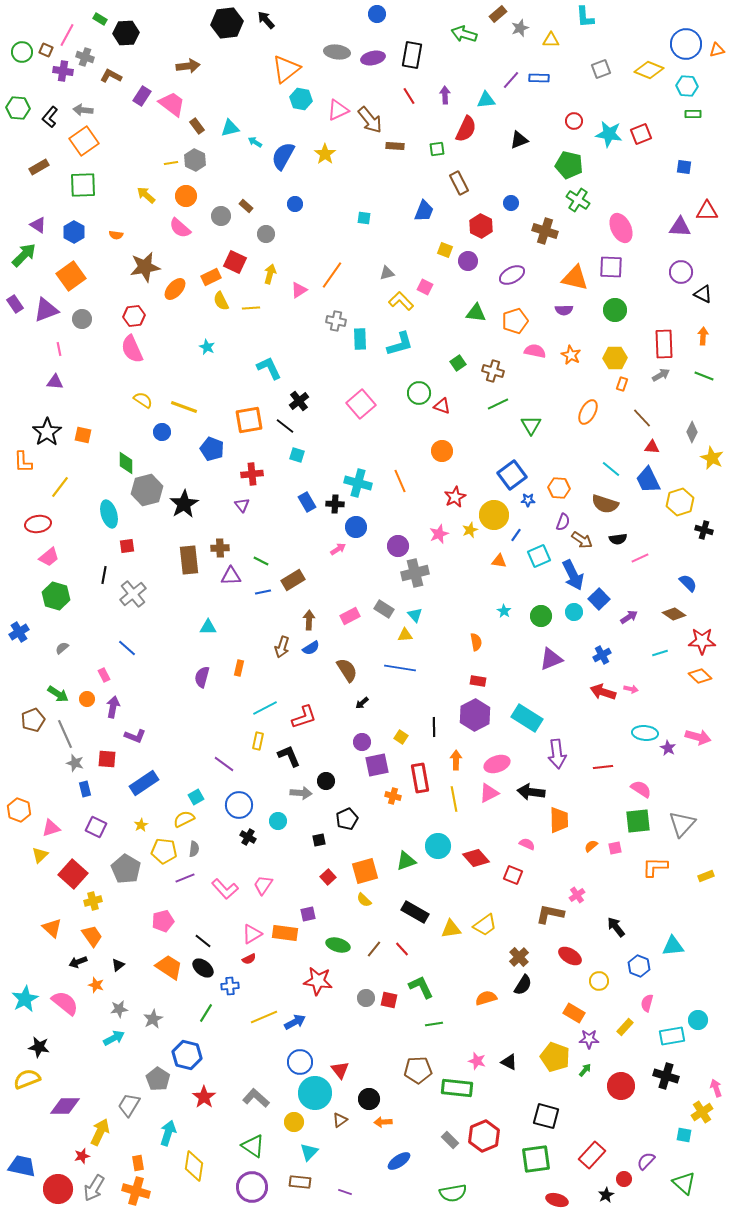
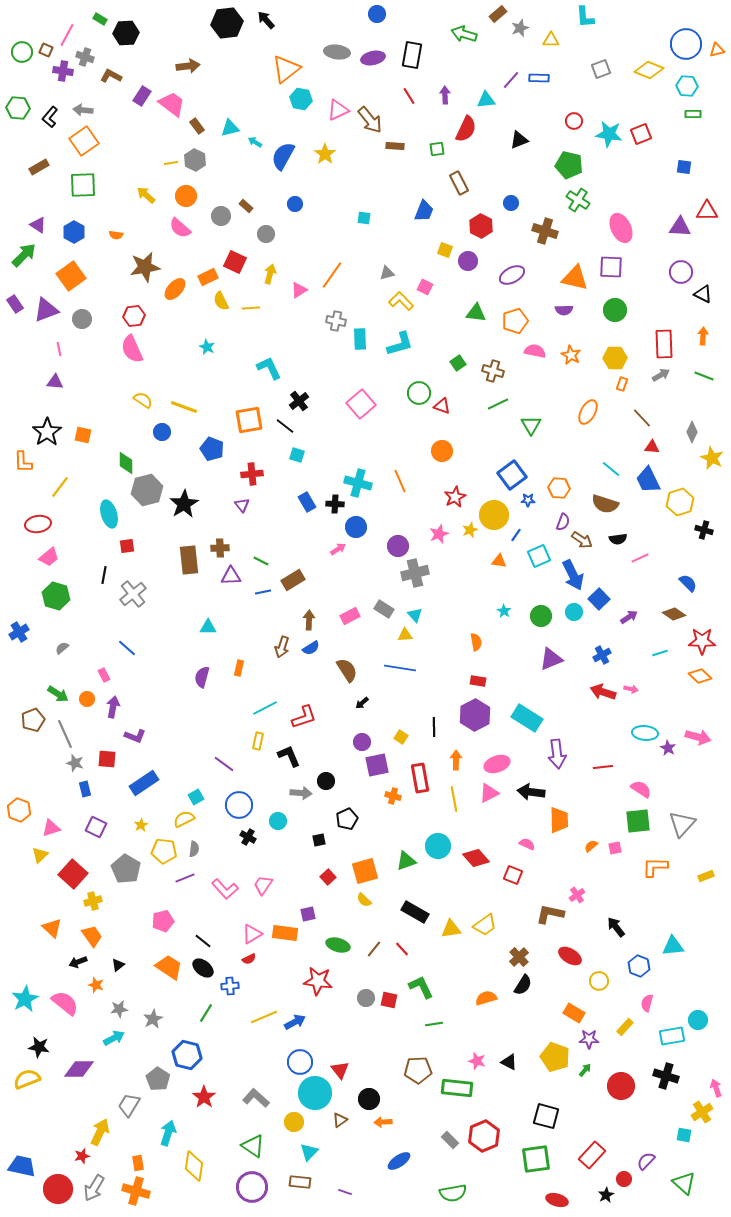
orange rectangle at (211, 277): moved 3 px left
purple diamond at (65, 1106): moved 14 px right, 37 px up
